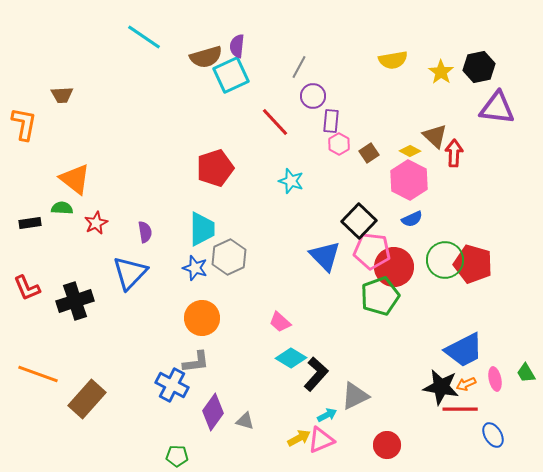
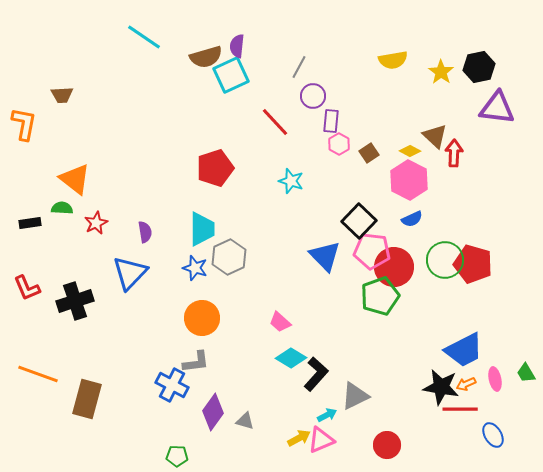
brown rectangle at (87, 399): rotated 27 degrees counterclockwise
